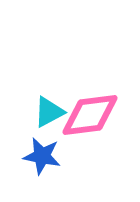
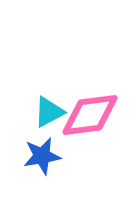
blue star: rotated 21 degrees counterclockwise
